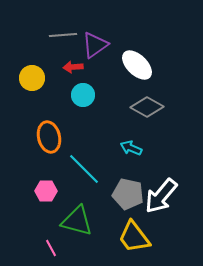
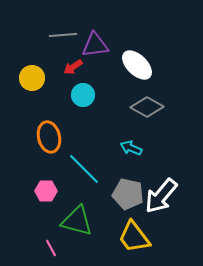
purple triangle: rotated 28 degrees clockwise
red arrow: rotated 30 degrees counterclockwise
